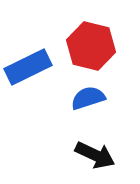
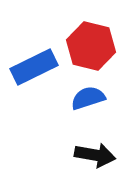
blue rectangle: moved 6 px right
black arrow: rotated 15 degrees counterclockwise
